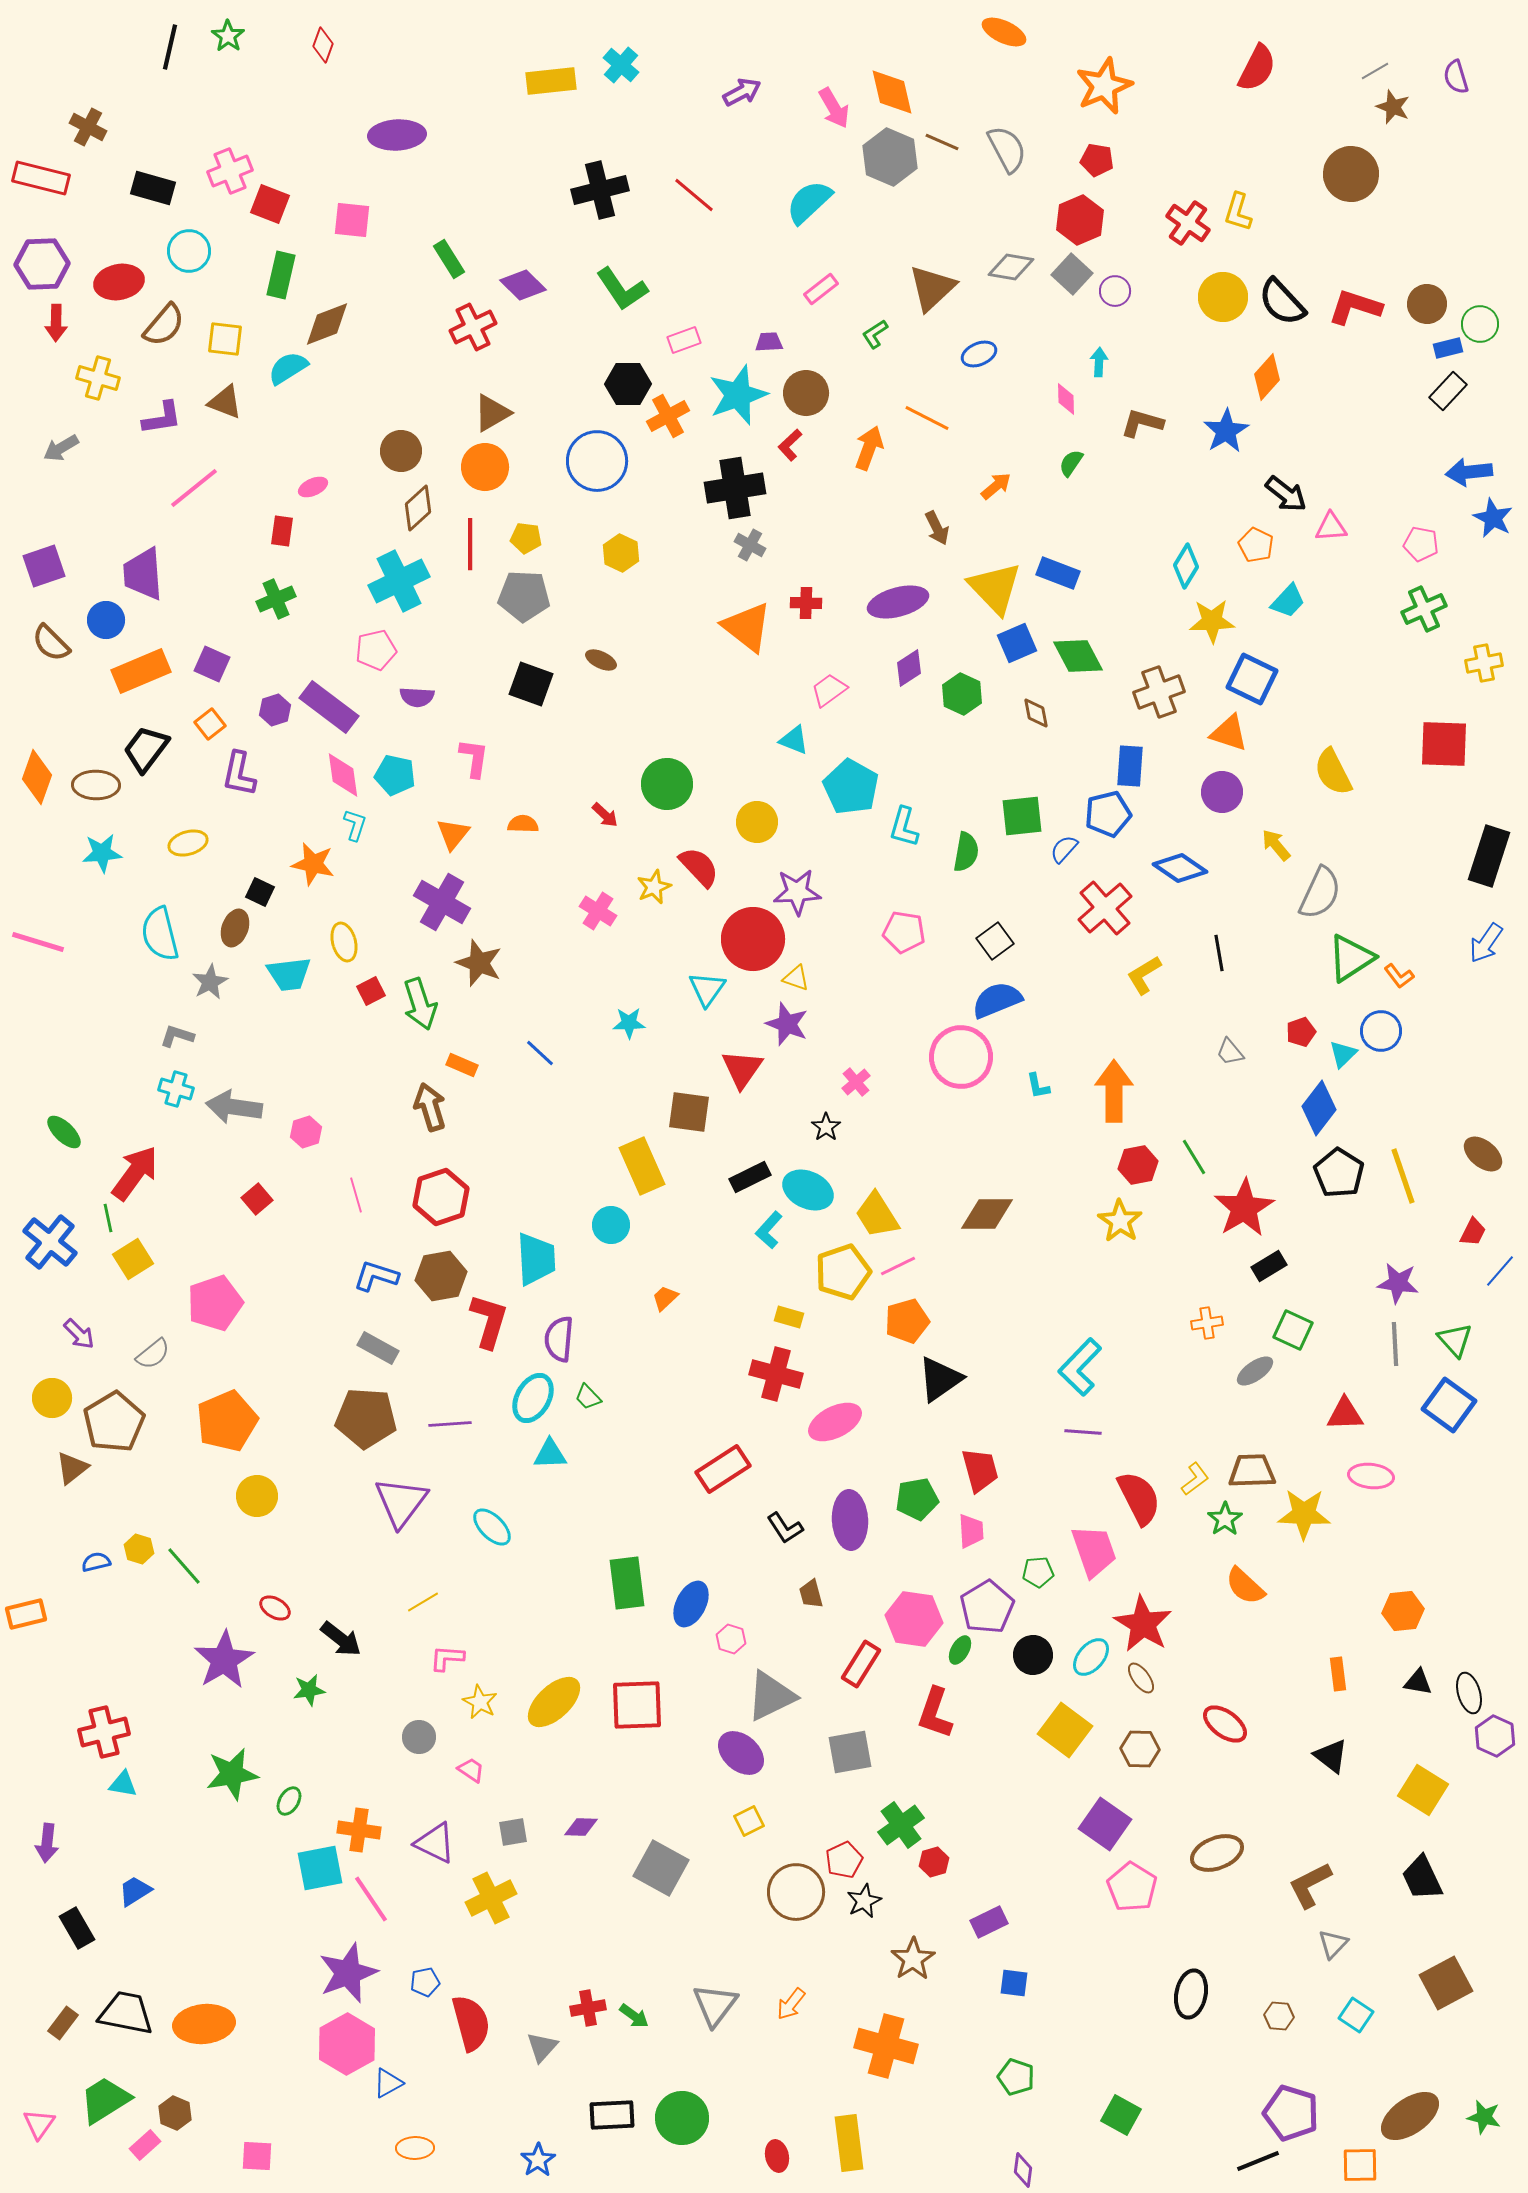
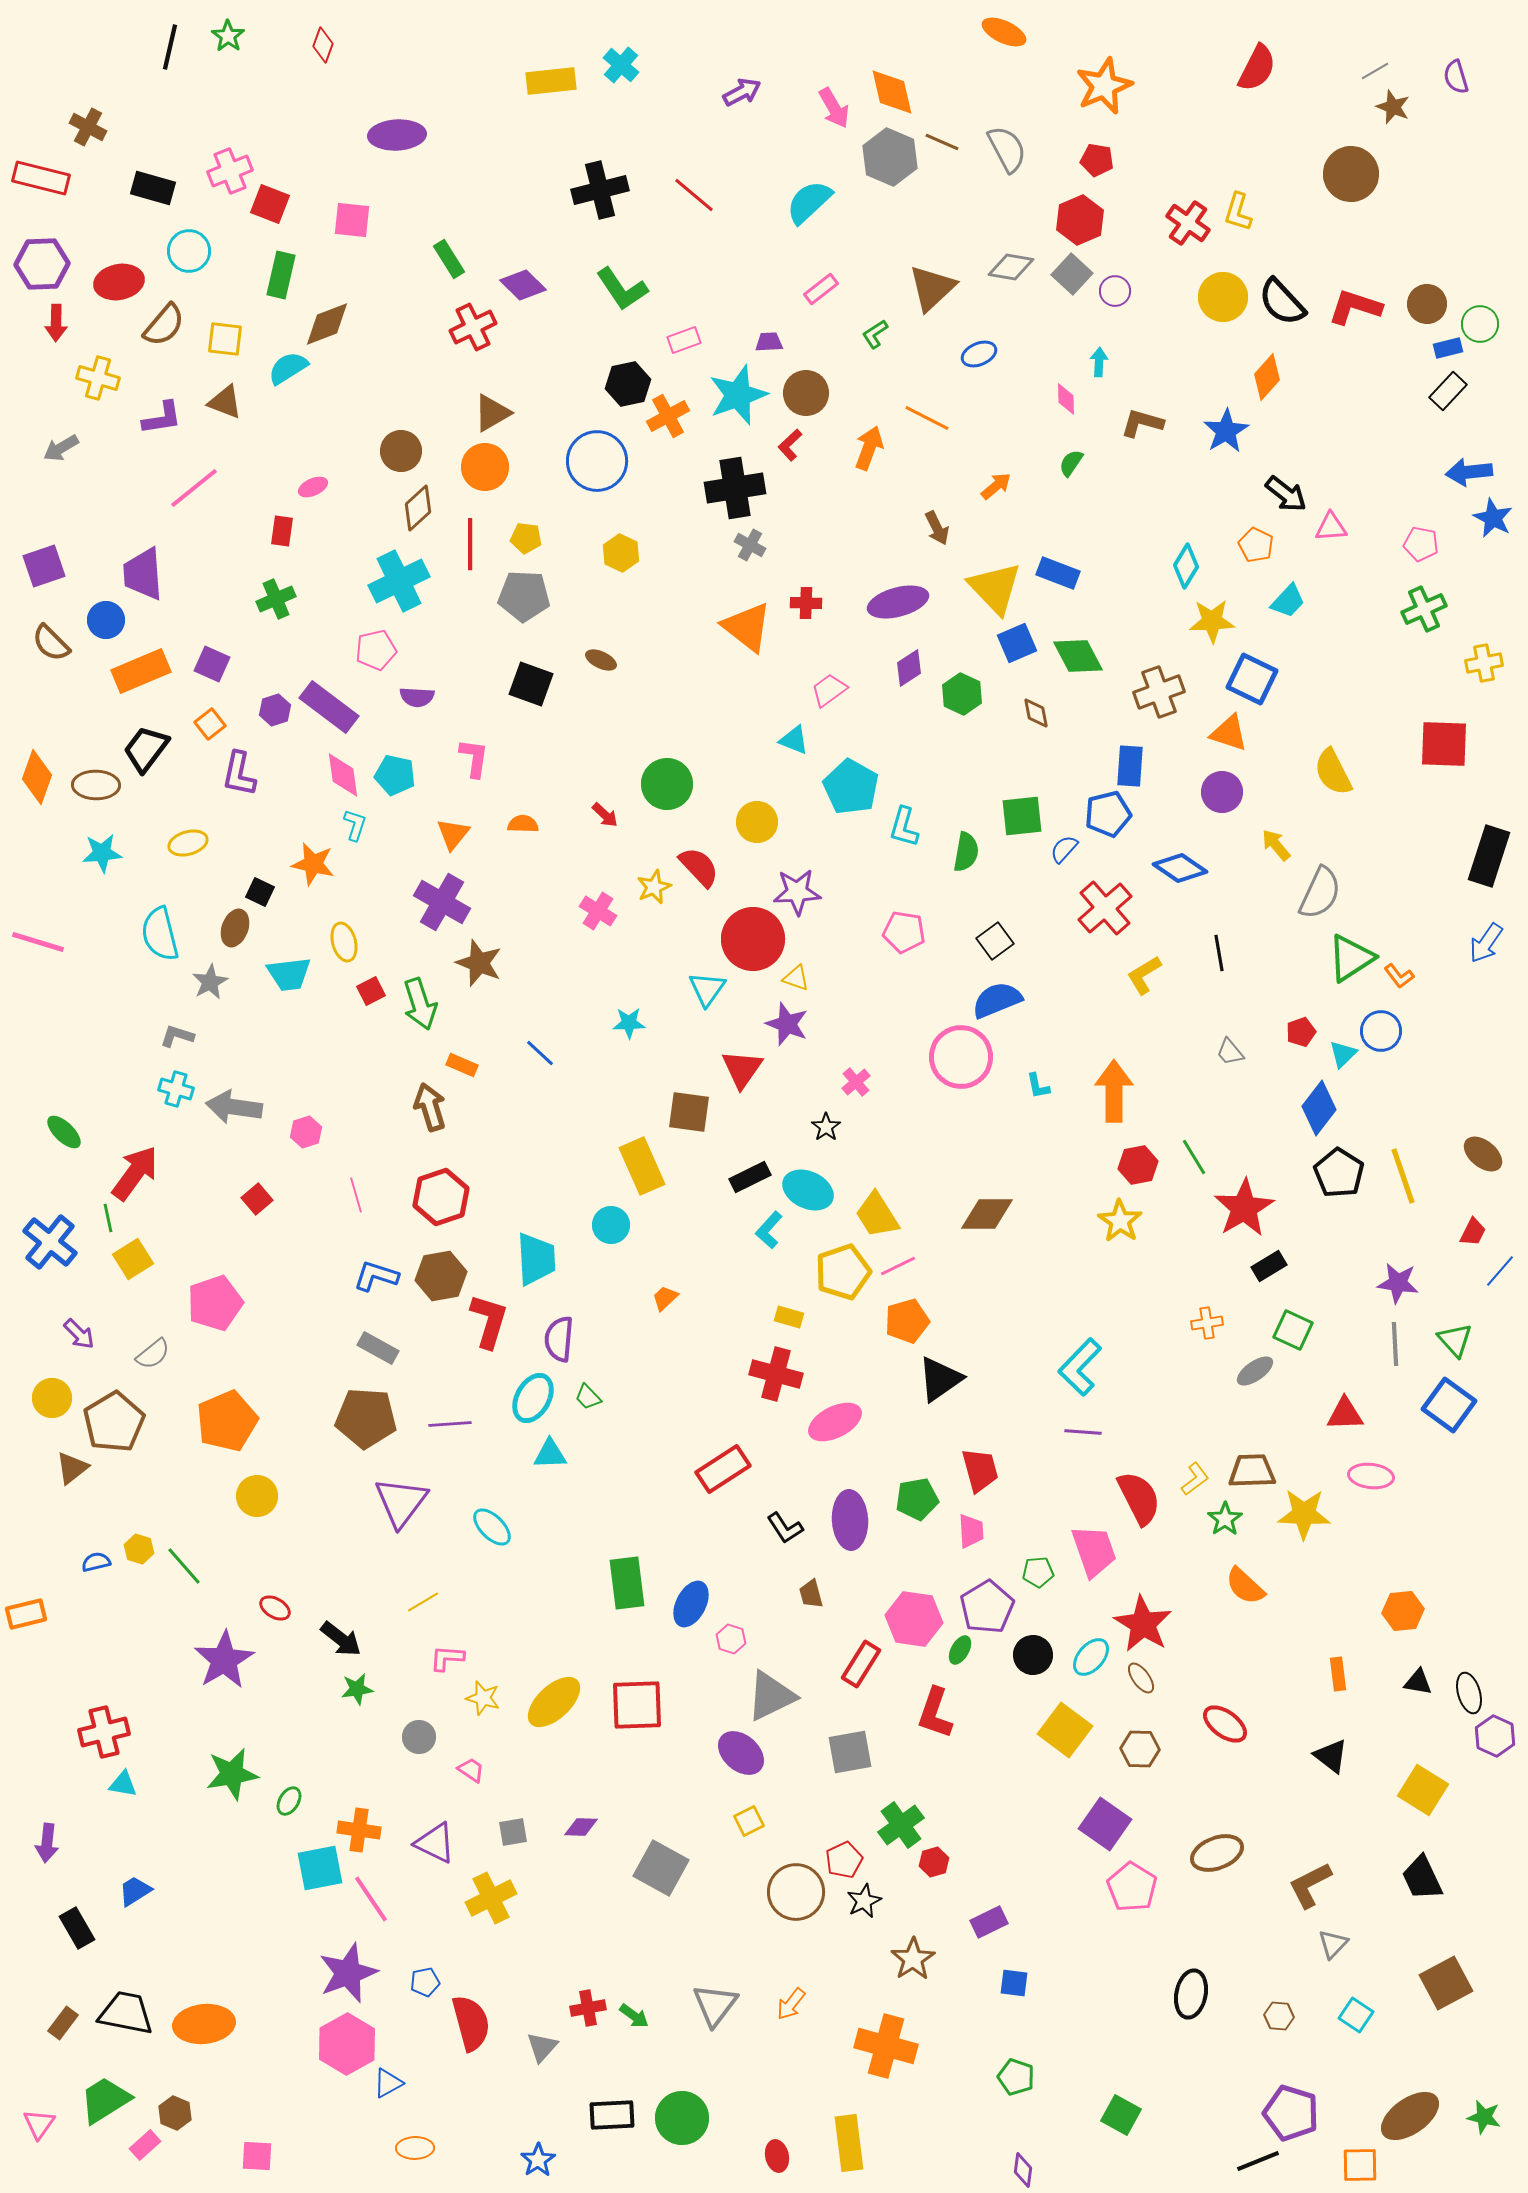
black hexagon at (628, 384): rotated 12 degrees counterclockwise
green star at (309, 1690): moved 48 px right, 1 px up
yellow star at (480, 1702): moved 3 px right, 4 px up; rotated 12 degrees counterclockwise
